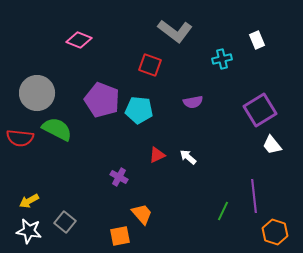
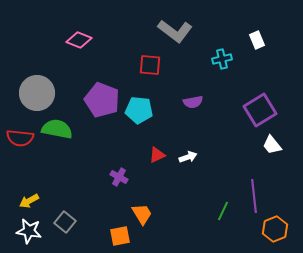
red square: rotated 15 degrees counterclockwise
green semicircle: rotated 16 degrees counterclockwise
white arrow: rotated 120 degrees clockwise
orange trapezoid: rotated 10 degrees clockwise
orange hexagon: moved 3 px up; rotated 20 degrees clockwise
